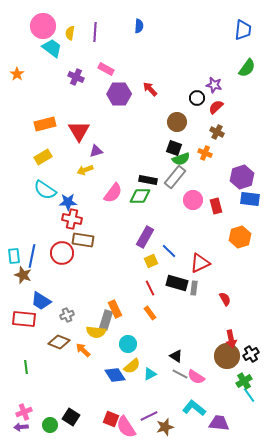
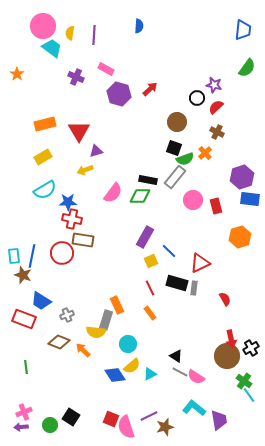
purple line at (95, 32): moved 1 px left, 3 px down
red arrow at (150, 89): rotated 91 degrees clockwise
purple hexagon at (119, 94): rotated 15 degrees clockwise
orange cross at (205, 153): rotated 24 degrees clockwise
green semicircle at (181, 159): moved 4 px right
cyan semicircle at (45, 190): rotated 65 degrees counterclockwise
orange rectangle at (115, 309): moved 2 px right, 4 px up
red rectangle at (24, 319): rotated 15 degrees clockwise
black cross at (251, 354): moved 6 px up
gray line at (180, 374): moved 2 px up
green cross at (244, 381): rotated 21 degrees counterclockwise
purple trapezoid at (219, 423): moved 3 px up; rotated 75 degrees clockwise
pink semicircle at (126, 427): rotated 15 degrees clockwise
